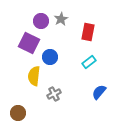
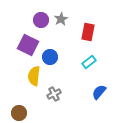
purple circle: moved 1 px up
purple square: moved 1 px left, 2 px down
brown circle: moved 1 px right
